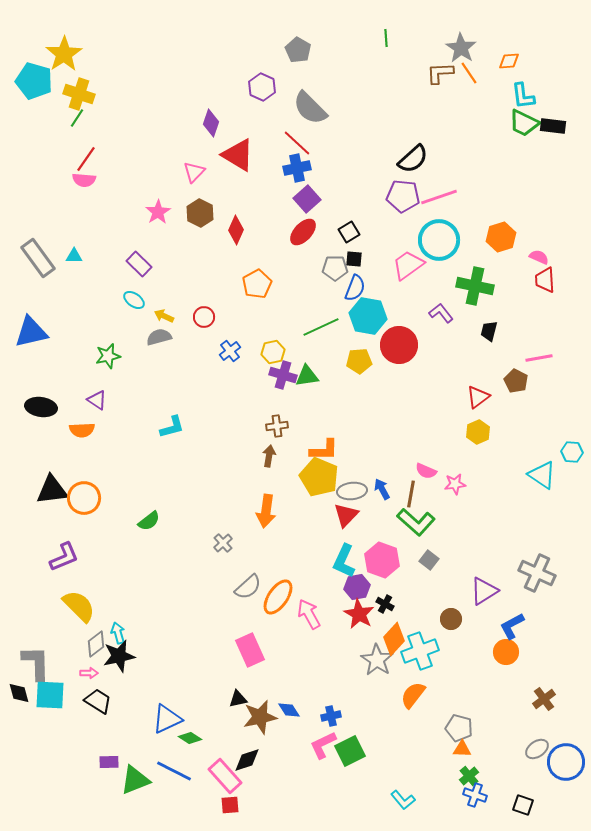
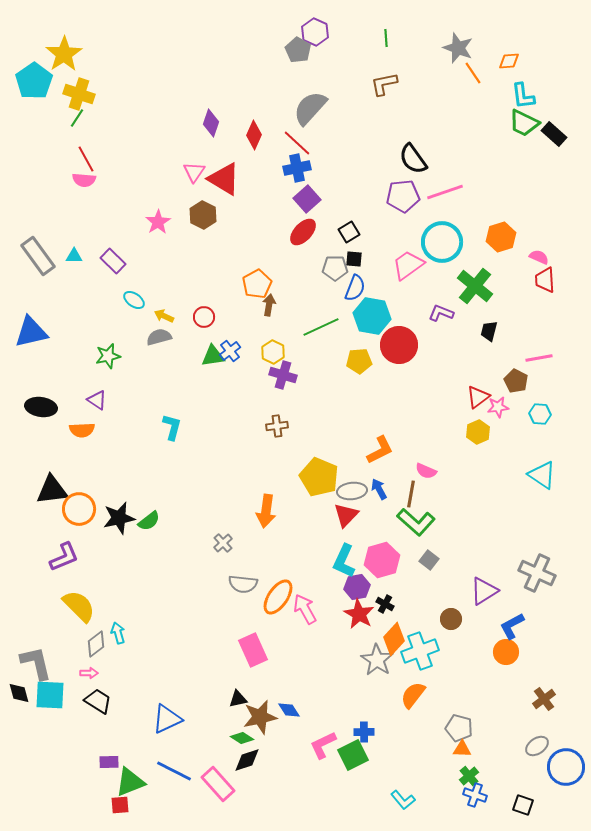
gray star at (461, 48): moved 3 px left; rotated 12 degrees counterclockwise
brown L-shape at (440, 73): moved 56 px left, 11 px down; rotated 8 degrees counterclockwise
orange line at (469, 73): moved 4 px right
cyan pentagon at (34, 81): rotated 21 degrees clockwise
purple hexagon at (262, 87): moved 53 px right, 55 px up
gray semicircle at (310, 108): rotated 87 degrees clockwise
black rectangle at (553, 126): moved 1 px right, 8 px down; rotated 35 degrees clockwise
red triangle at (238, 155): moved 14 px left, 24 px down
red line at (86, 159): rotated 64 degrees counterclockwise
black semicircle at (413, 159): rotated 96 degrees clockwise
pink triangle at (194, 172): rotated 10 degrees counterclockwise
purple pentagon at (403, 196): rotated 12 degrees counterclockwise
pink line at (439, 197): moved 6 px right, 5 px up
pink star at (158, 212): moved 10 px down
brown hexagon at (200, 213): moved 3 px right, 2 px down
red diamond at (236, 230): moved 18 px right, 95 px up
cyan circle at (439, 240): moved 3 px right, 2 px down
gray rectangle at (38, 258): moved 2 px up
purple rectangle at (139, 264): moved 26 px left, 3 px up
green cross at (475, 286): rotated 27 degrees clockwise
purple L-shape at (441, 313): rotated 30 degrees counterclockwise
cyan hexagon at (368, 316): moved 4 px right
yellow hexagon at (273, 352): rotated 20 degrees counterclockwise
green triangle at (307, 376): moved 94 px left, 20 px up
cyan L-shape at (172, 427): rotated 60 degrees counterclockwise
orange L-shape at (324, 450): moved 56 px right; rotated 28 degrees counterclockwise
cyan hexagon at (572, 452): moved 32 px left, 38 px up
brown arrow at (269, 456): moved 151 px up
pink star at (455, 484): moved 43 px right, 77 px up
blue arrow at (382, 489): moved 3 px left
orange circle at (84, 498): moved 5 px left, 11 px down
pink hexagon at (382, 560): rotated 24 degrees clockwise
gray semicircle at (248, 587): moved 5 px left, 3 px up; rotated 48 degrees clockwise
pink arrow at (309, 614): moved 4 px left, 5 px up
pink rectangle at (250, 650): moved 3 px right
black star at (119, 656): moved 138 px up
gray L-shape at (36, 663): rotated 12 degrees counterclockwise
blue cross at (331, 716): moved 33 px right, 16 px down; rotated 12 degrees clockwise
green diamond at (190, 738): moved 52 px right
gray ellipse at (537, 749): moved 3 px up
green square at (350, 751): moved 3 px right, 4 px down
blue circle at (566, 762): moved 5 px down
pink rectangle at (225, 776): moved 7 px left, 8 px down
green triangle at (135, 780): moved 5 px left, 2 px down
red square at (230, 805): moved 110 px left
